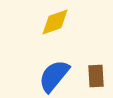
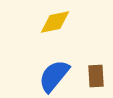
yellow diamond: rotated 8 degrees clockwise
